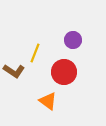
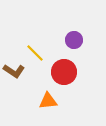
purple circle: moved 1 px right
yellow line: rotated 66 degrees counterclockwise
orange triangle: rotated 42 degrees counterclockwise
